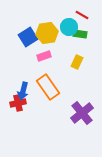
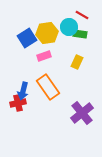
blue square: moved 1 px left, 1 px down
